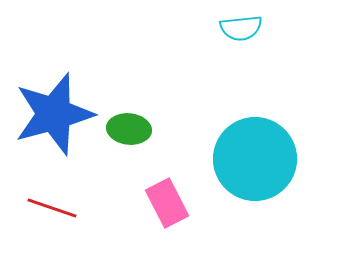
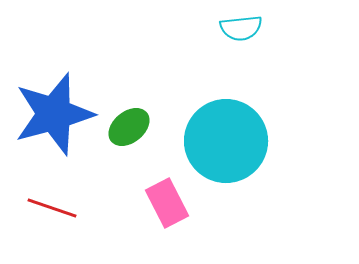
green ellipse: moved 2 px up; rotated 45 degrees counterclockwise
cyan circle: moved 29 px left, 18 px up
